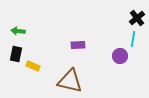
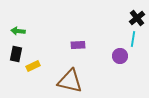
yellow rectangle: rotated 48 degrees counterclockwise
